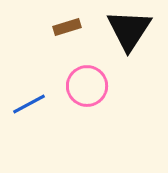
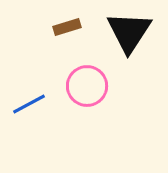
black triangle: moved 2 px down
